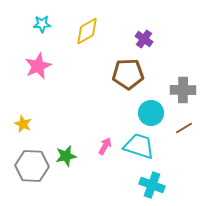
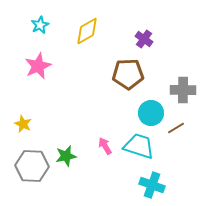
cyan star: moved 2 px left, 1 px down; rotated 24 degrees counterclockwise
brown line: moved 8 px left
pink arrow: rotated 60 degrees counterclockwise
